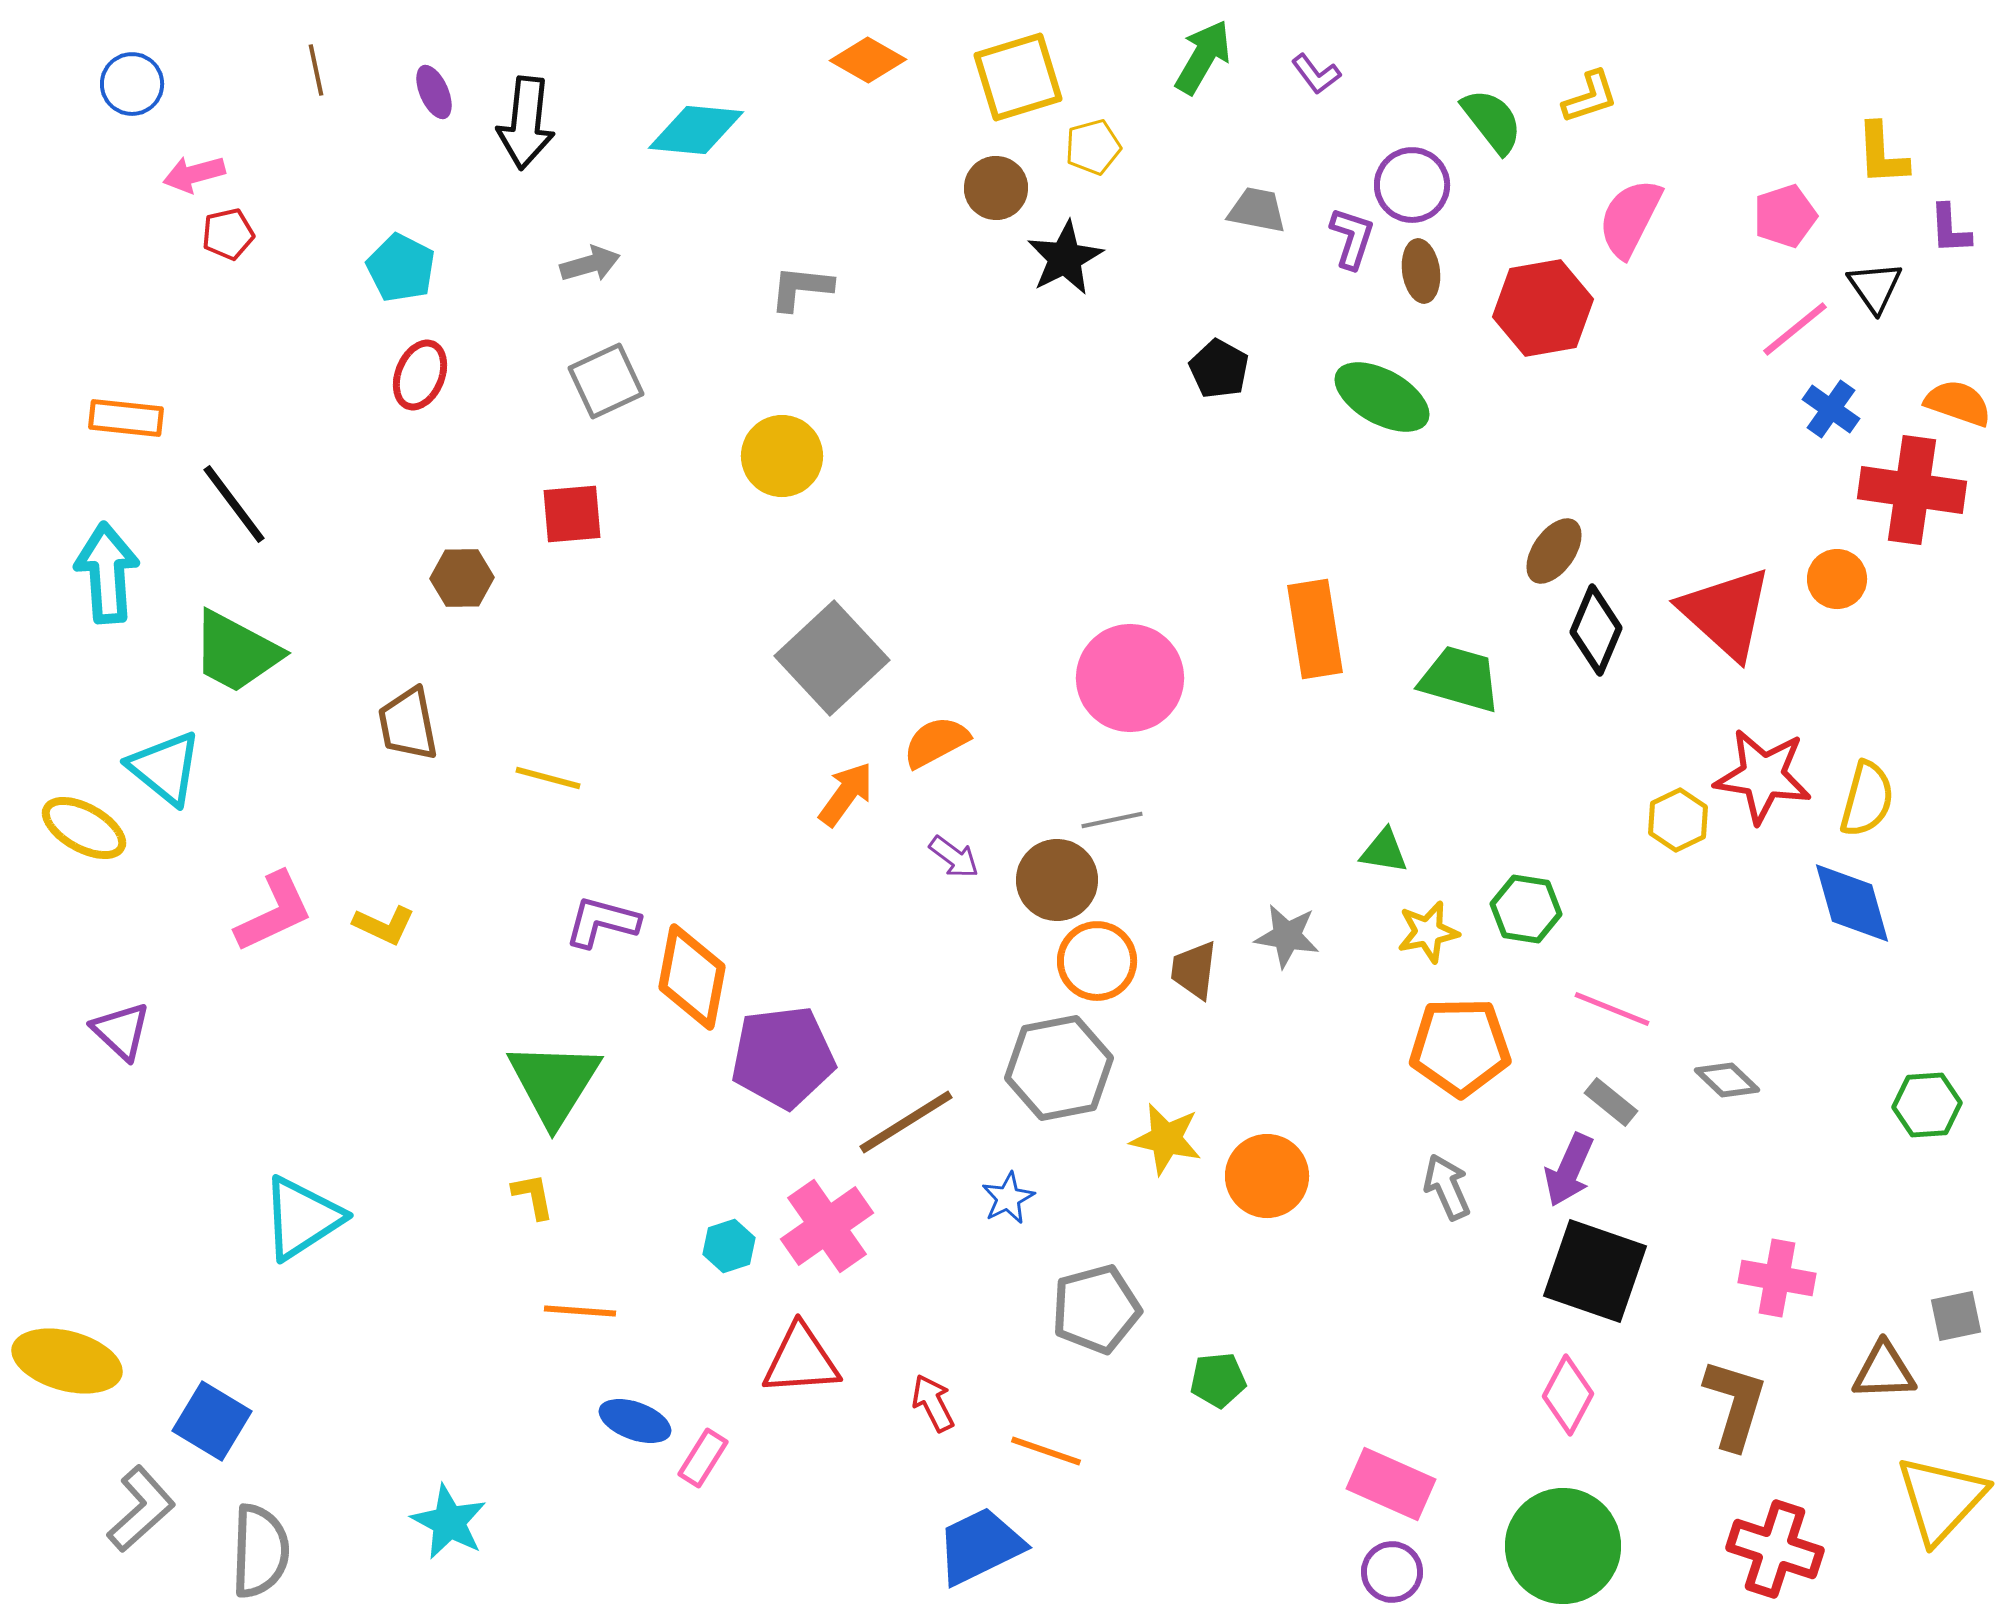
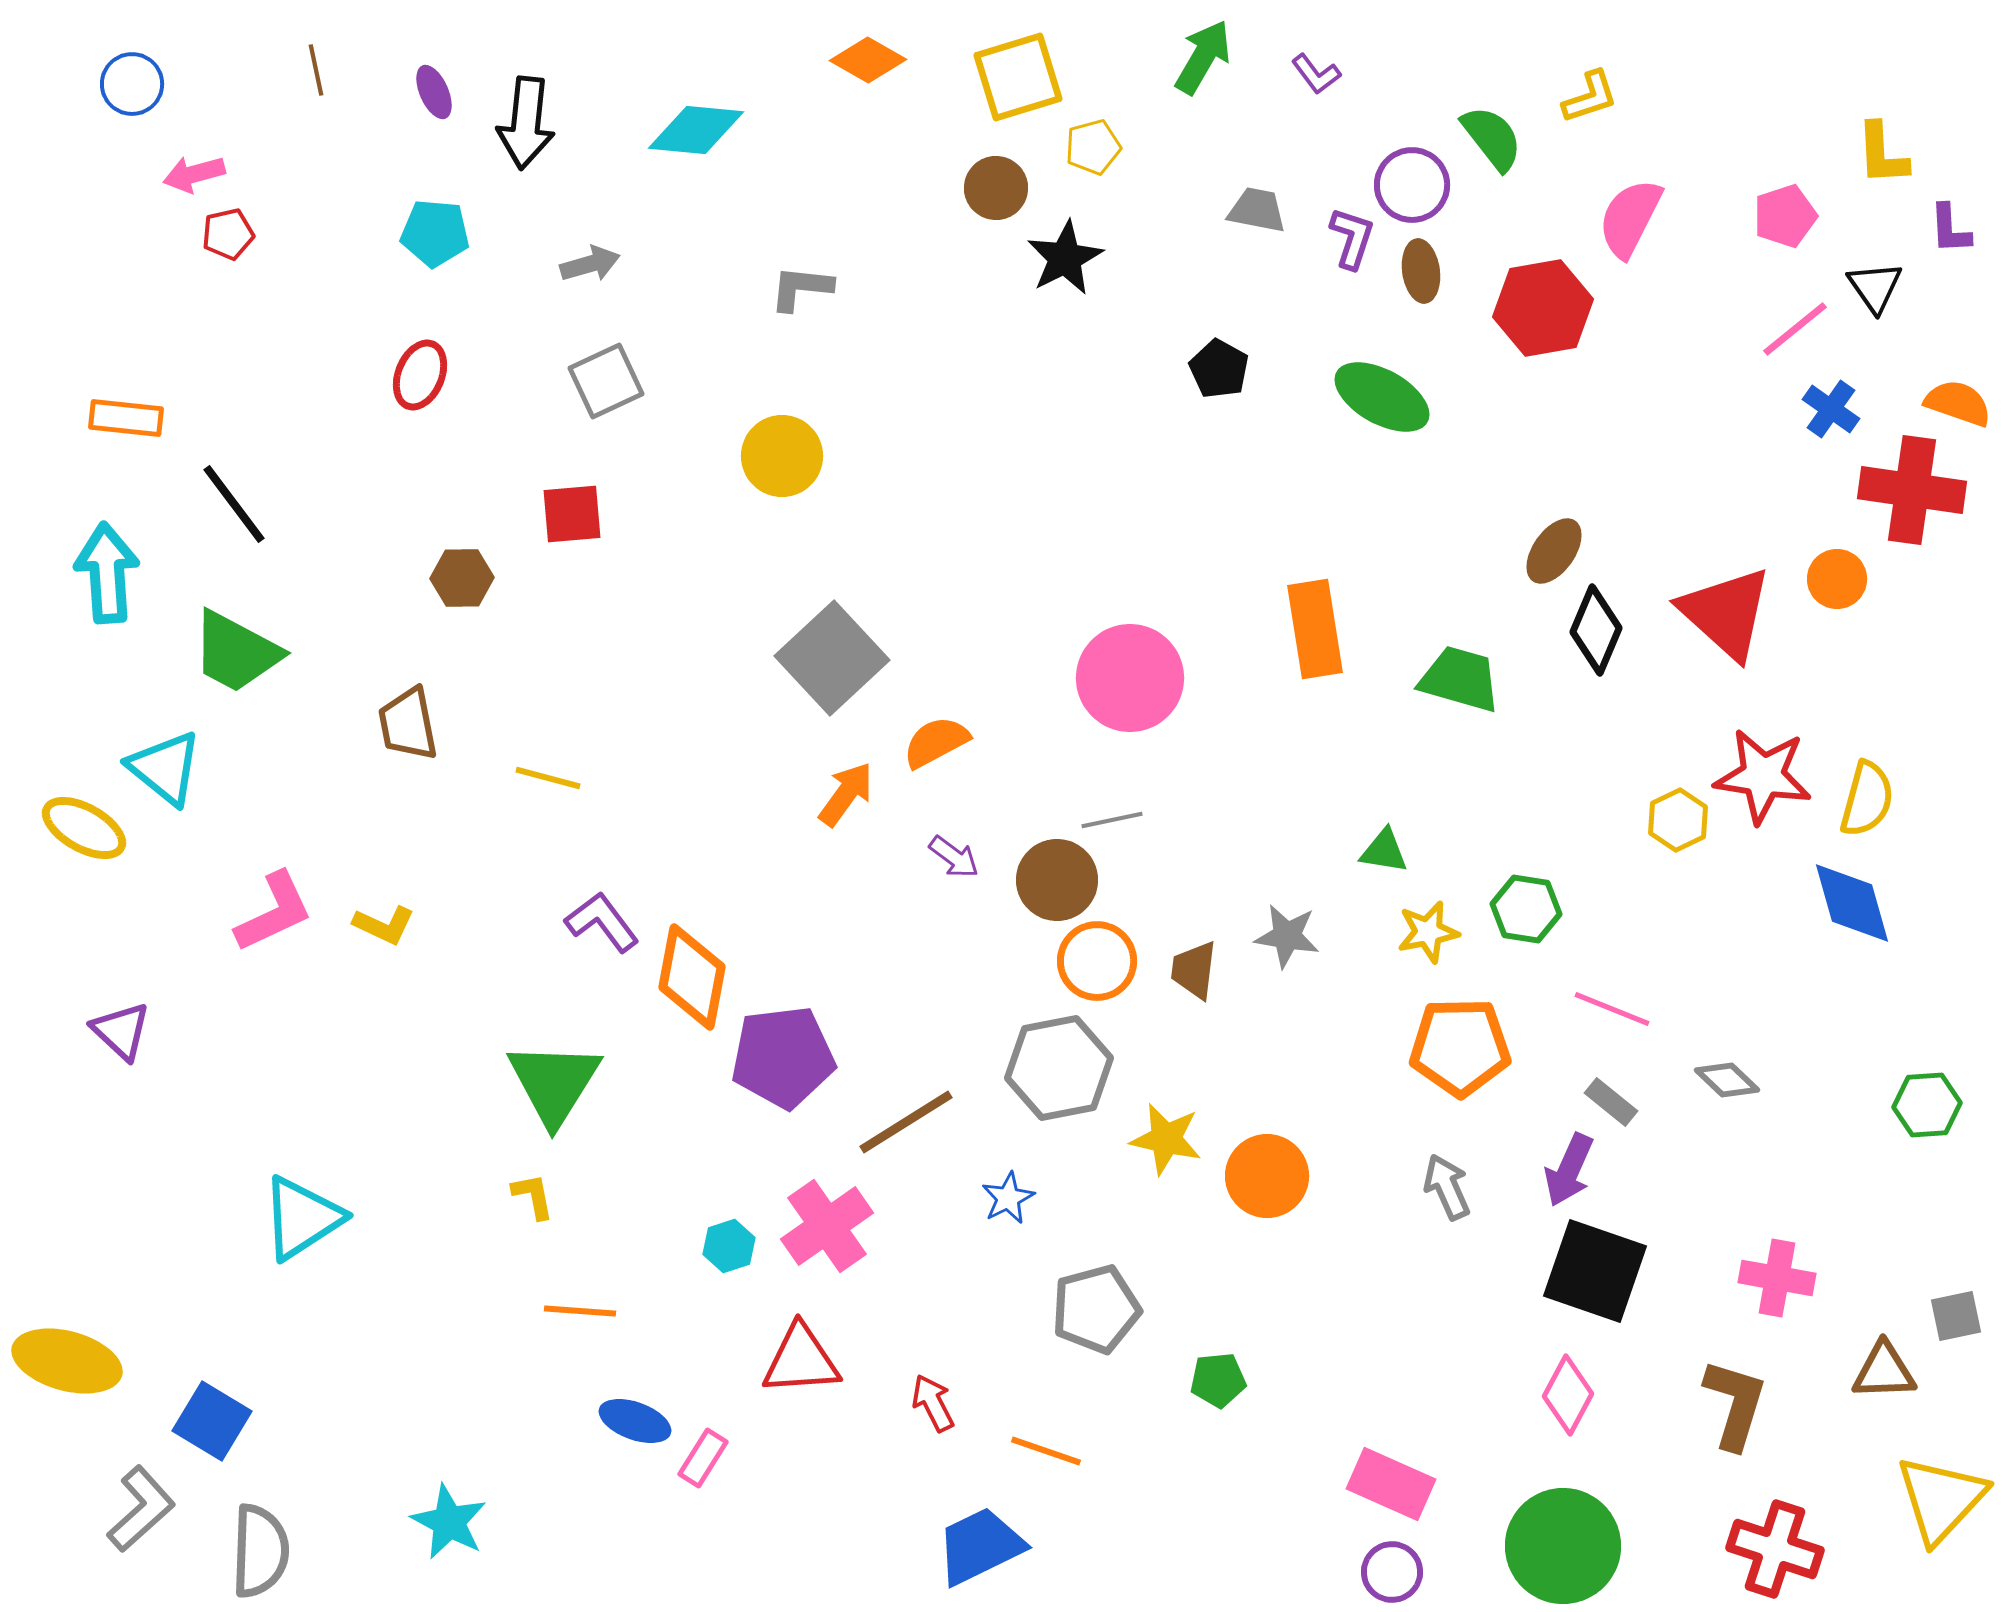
green semicircle at (1492, 121): moved 17 px down
cyan pentagon at (401, 268): moved 34 px right, 35 px up; rotated 22 degrees counterclockwise
purple L-shape at (602, 922): rotated 38 degrees clockwise
